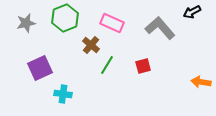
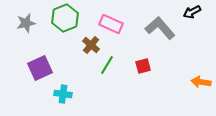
pink rectangle: moved 1 px left, 1 px down
